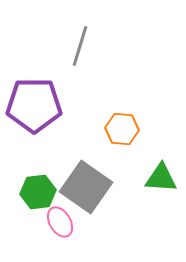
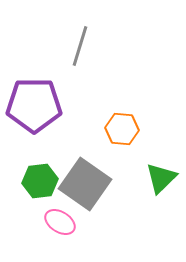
green triangle: rotated 48 degrees counterclockwise
gray square: moved 1 px left, 3 px up
green hexagon: moved 2 px right, 11 px up
pink ellipse: rotated 28 degrees counterclockwise
